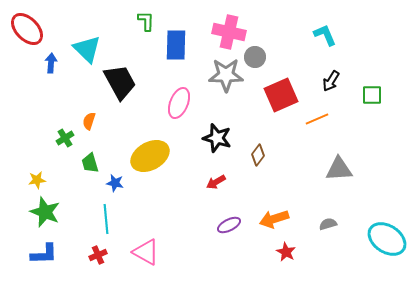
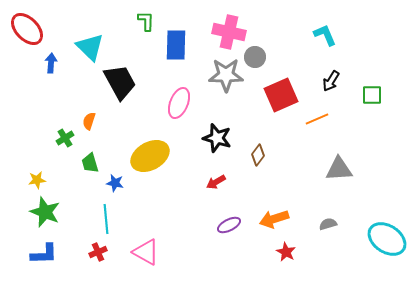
cyan triangle: moved 3 px right, 2 px up
red cross: moved 3 px up
